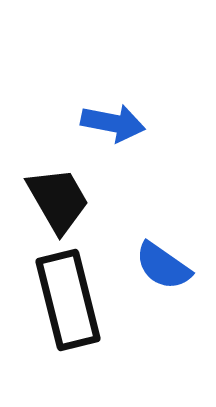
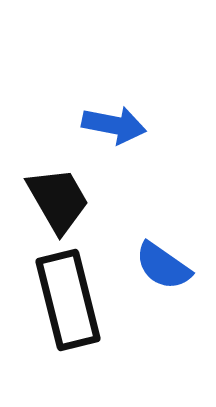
blue arrow: moved 1 px right, 2 px down
